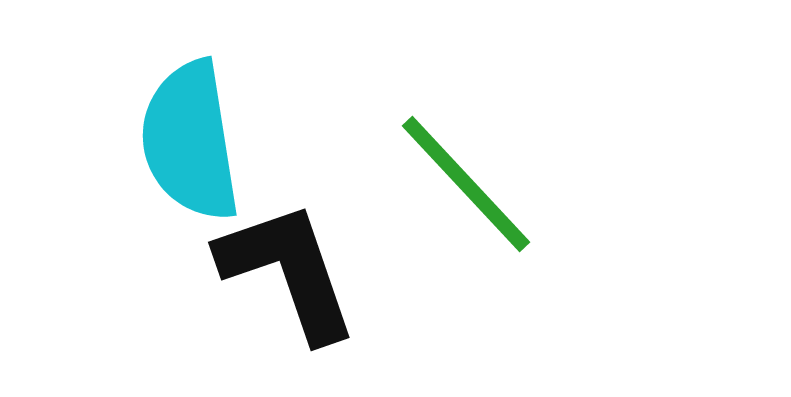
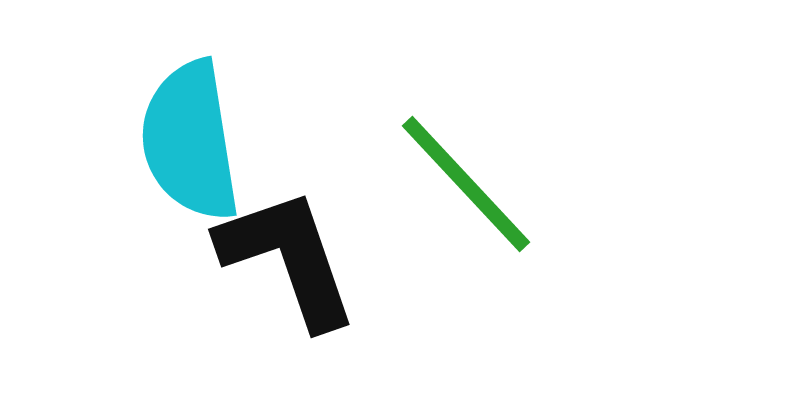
black L-shape: moved 13 px up
